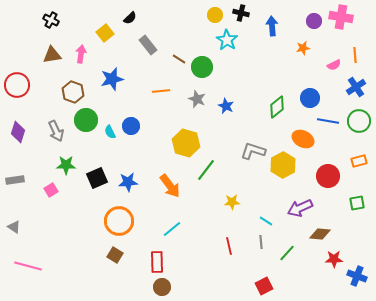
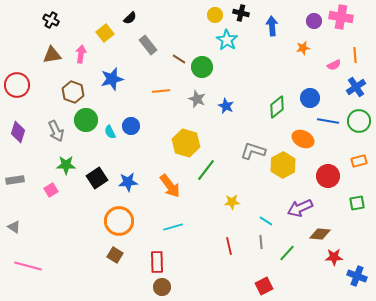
black square at (97, 178): rotated 10 degrees counterclockwise
cyan line at (172, 229): moved 1 px right, 2 px up; rotated 24 degrees clockwise
red star at (334, 259): moved 2 px up
